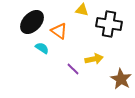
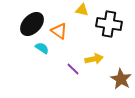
black ellipse: moved 2 px down
